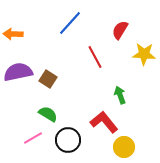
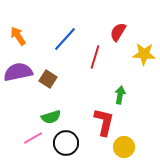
blue line: moved 5 px left, 16 px down
red semicircle: moved 2 px left, 2 px down
orange arrow: moved 5 px right, 2 px down; rotated 54 degrees clockwise
red line: rotated 45 degrees clockwise
green arrow: rotated 30 degrees clockwise
green semicircle: moved 3 px right, 3 px down; rotated 132 degrees clockwise
red L-shape: rotated 52 degrees clockwise
black circle: moved 2 px left, 3 px down
